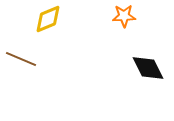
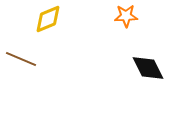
orange star: moved 2 px right
